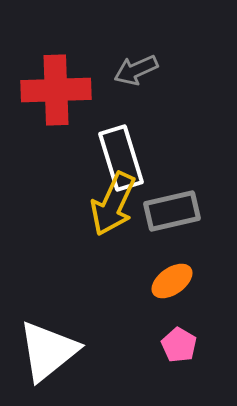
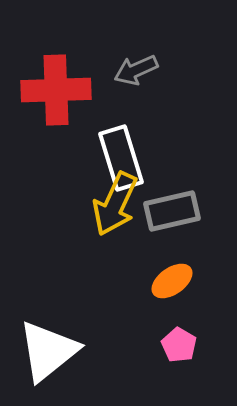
yellow arrow: moved 2 px right
